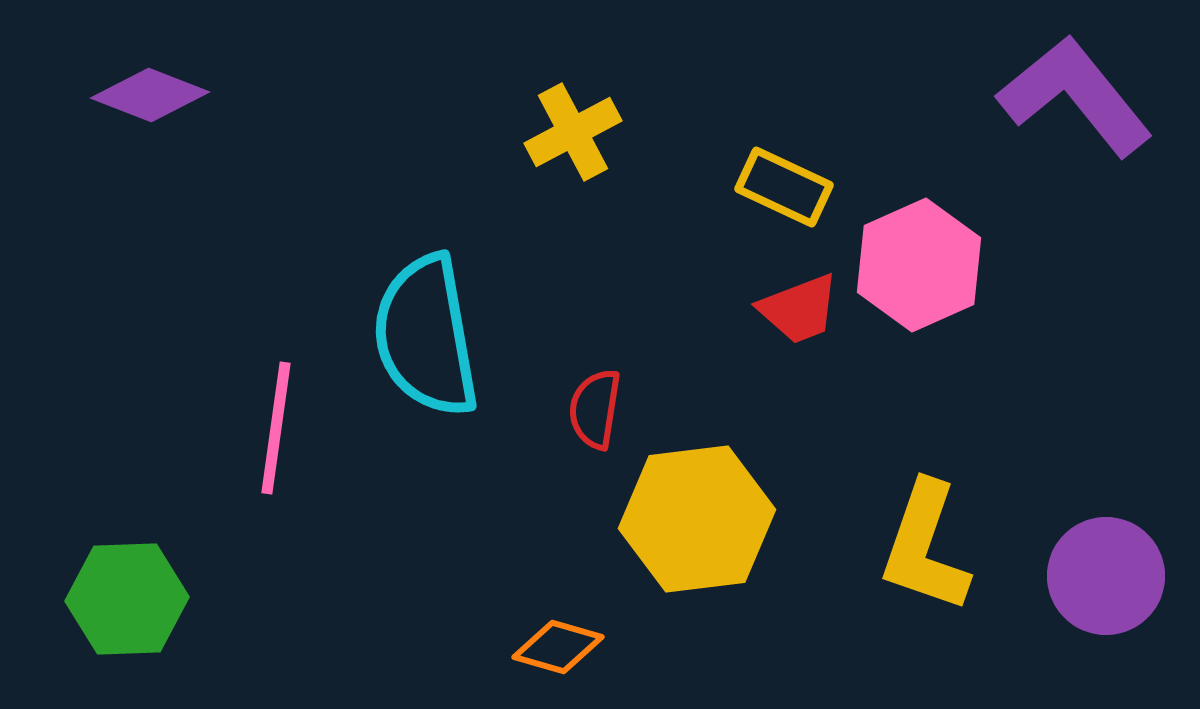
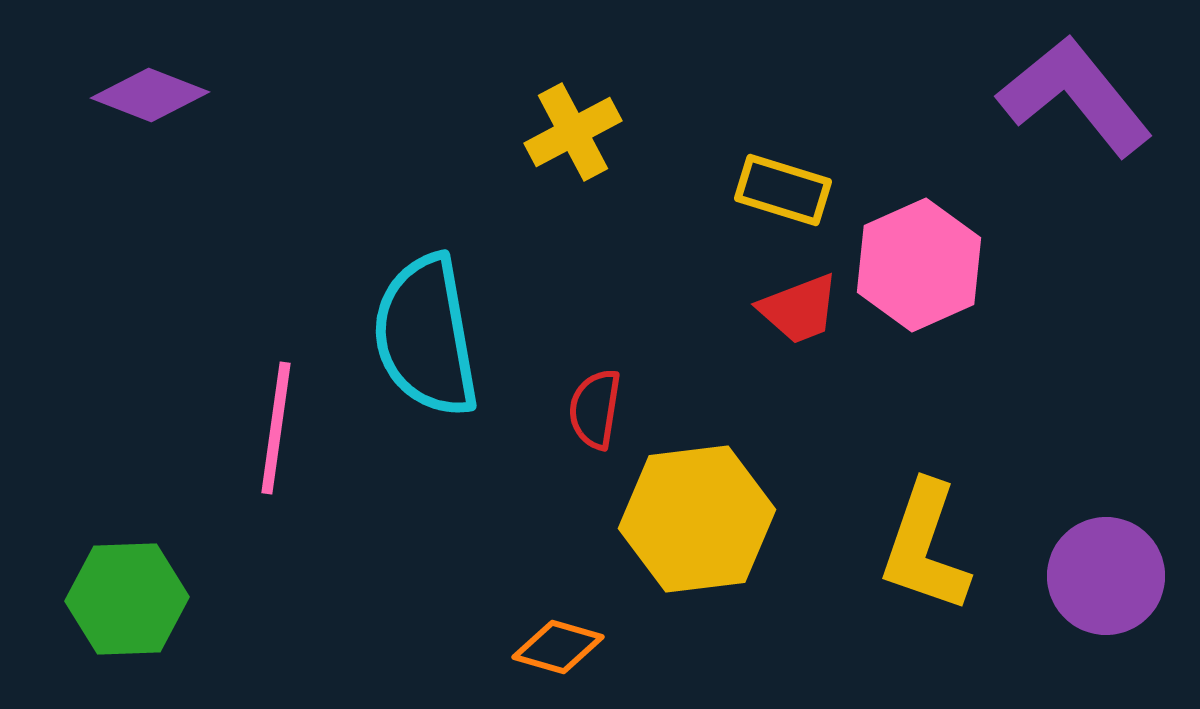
yellow rectangle: moved 1 px left, 3 px down; rotated 8 degrees counterclockwise
